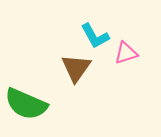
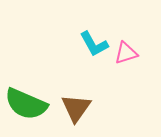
cyan L-shape: moved 1 px left, 8 px down
brown triangle: moved 40 px down
